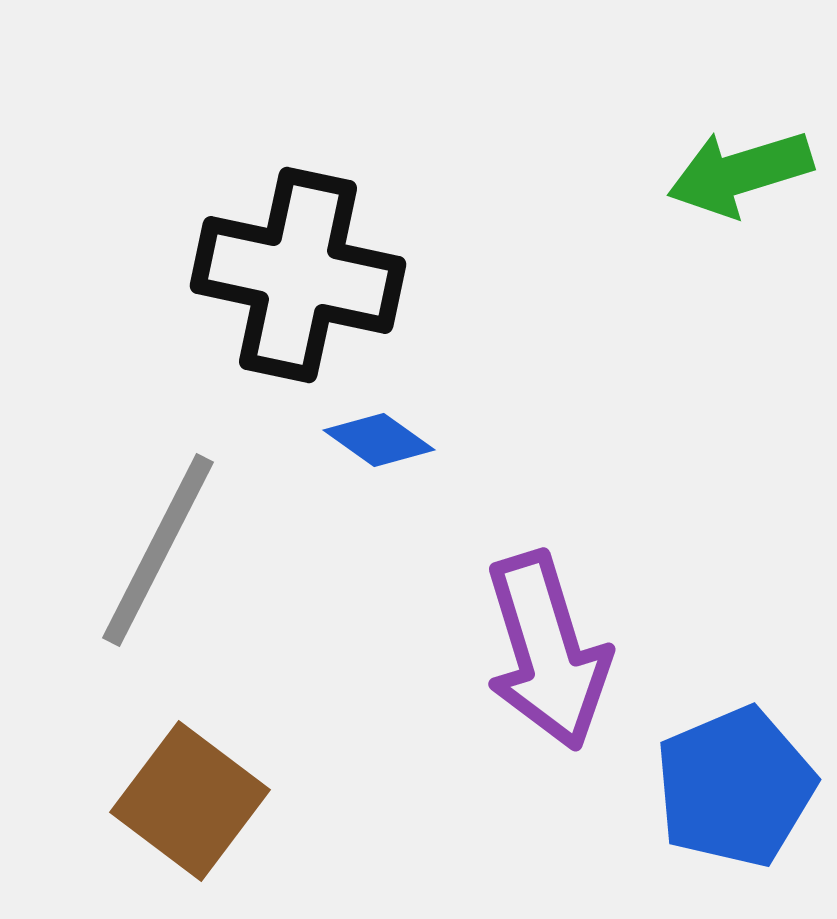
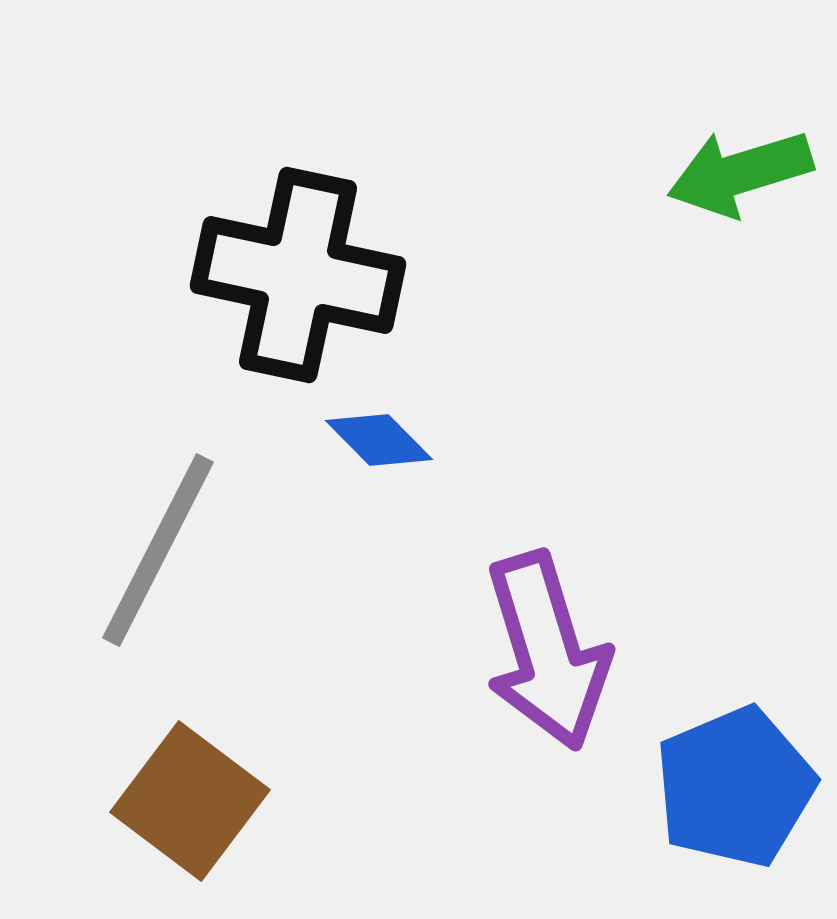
blue diamond: rotated 10 degrees clockwise
